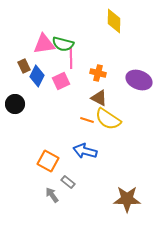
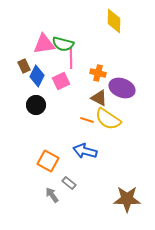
purple ellipse: moved 17 px left, 8 px down
black circle: moved 21 px right, 1 px down
gray rectangle: moved 1 px right, 1 px down
